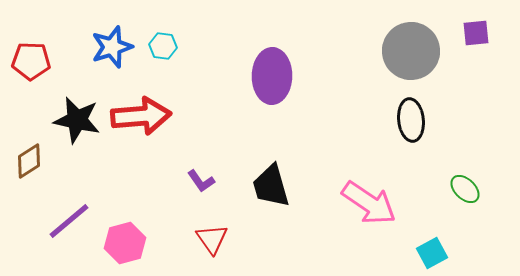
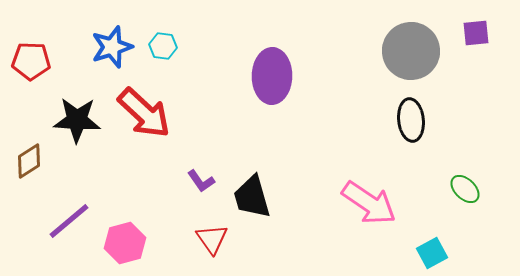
red arrow: moved 3 px right, 3 px up; rotated 48 degrees clockwise
black star: rotated 9 degrees counterclockwise
black trapezoid: moved 19 px left, 11 px down
